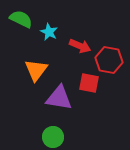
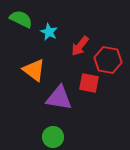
red arrow: rotated 105 degrees clockwise
red hexagon: moved 1 px left
orange triangle: moved 2 px left; rotated 30 degrees counterclockwise
